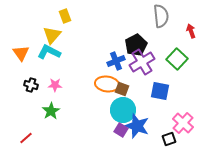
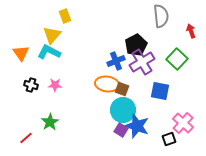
green star: moved 1 px left, 11 px down
